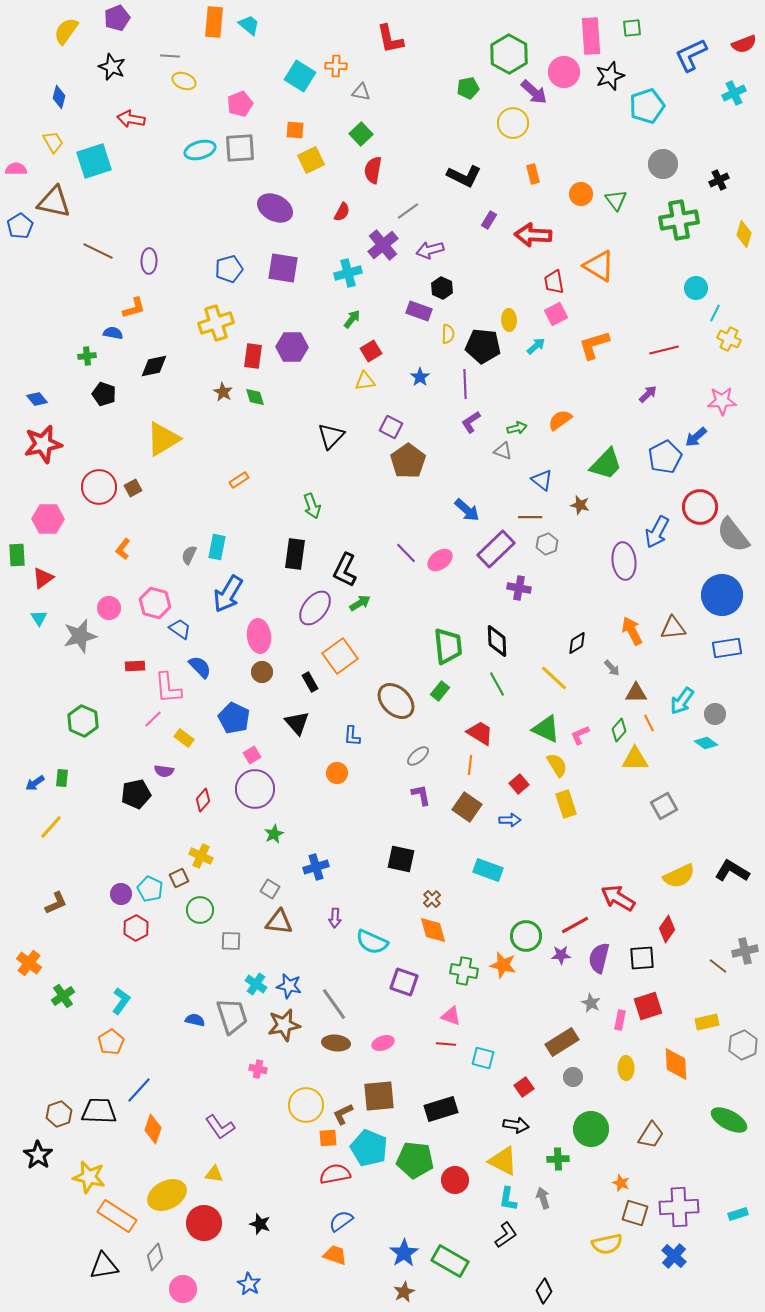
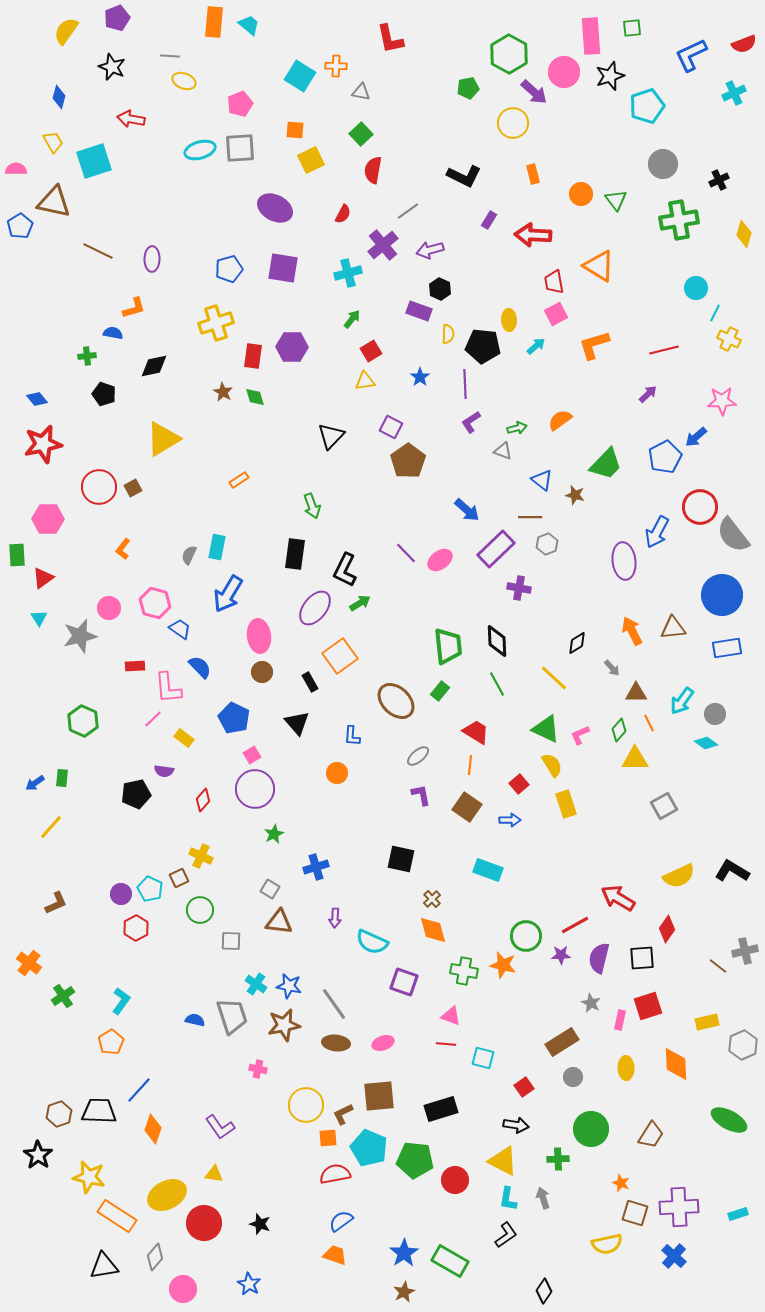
red semicircle at (342, 212): moved 1 px right, 2 px down
purple ellipse at (149, 261): moved 3 px right, 2 px up
black hexagon at (442, 288): moved 2 px left, 1 px down
brown star at (580, 505): moved 5 px left, 10 px up
red trapezoid at (480, 733): moved 4 px left, 1 px up
yellow semicircle at (557, 765): moved 5 px left
